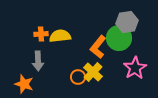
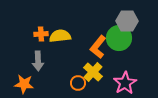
gray hexagon: moved 1 px up; rotated 10 degrees clockwise
pink star: moved 10 px left, 15 px down
orange circle: moved 6 px down
orange star: rotated 12 degrees counterclockwise
